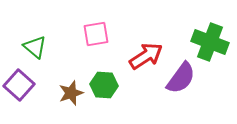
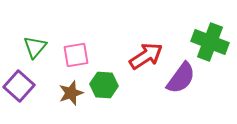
pink square: moved 20 px left, 21 px down
green triangle: rotated 30 degrees clockwise
purple square: moved 1 px down
